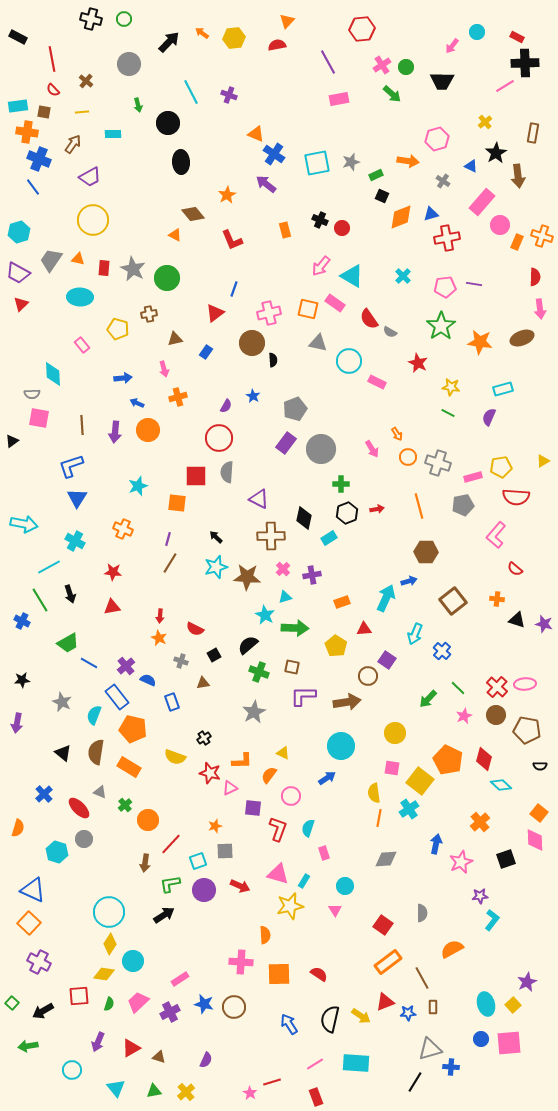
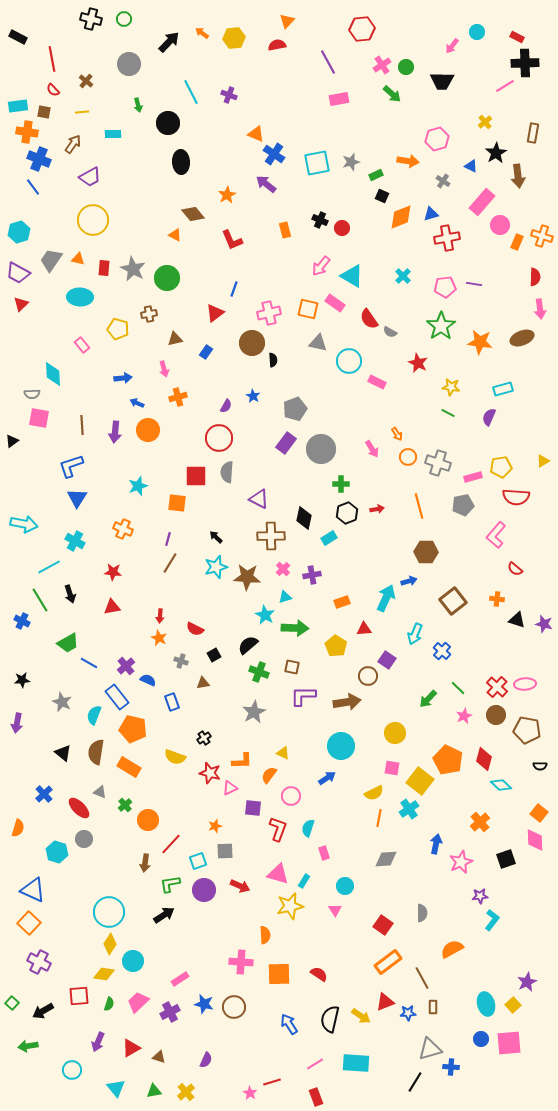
yellow semicircle at (374, 793): rotated 108 degrees counterclockwise
